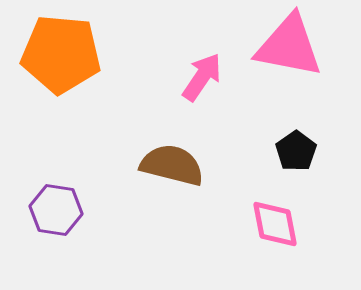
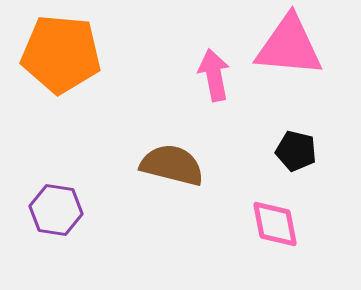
pink triangle: rotated 6 degrees counterclockwise
pink arrow: moved 12 px right, 2 px up; rotated 45 degrees counterclockwise
black pentagon: rotated 24 degrees counterclockwise
